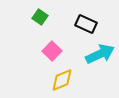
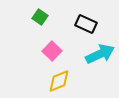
yellow diamond: moved 3 px left, 1 px down
